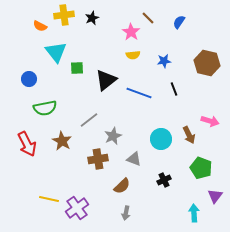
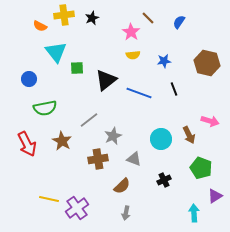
purple triangle: rotated 21 degrees clockwise
